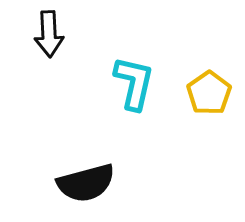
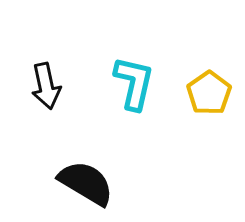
black arrow: moved 3 px left, 52 px down; rotated 9 degrees counterclockwise
black semicircle: rotated 134 degrees counterclockwise
